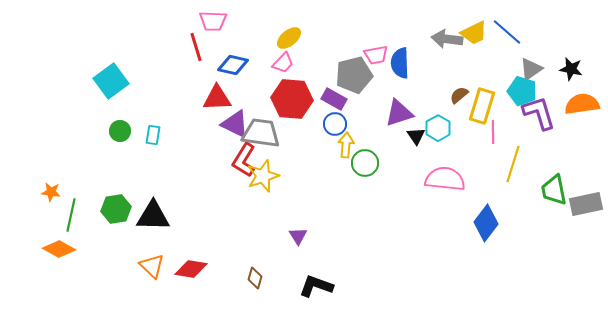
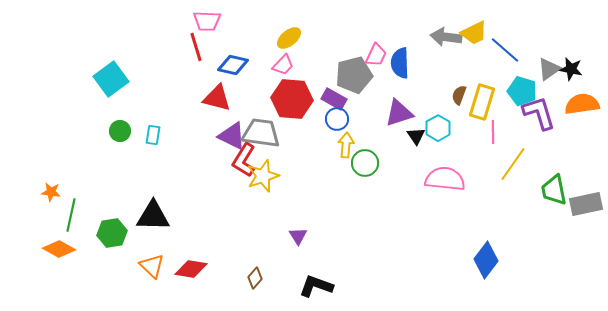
pink trapezoid at (213, 21): moved 6 px left
blue line at (507, 32): moved 2 px left, 18 px down
gray arrow at (447, 39): moved 1 px left, 2 px up
pink trapezoid at (376, 55): rotated 55 degrees counterclockwise
pink trapezoid at (283, 63): moved 2 px down
gray triangle at (531, 69): moved 18 px right
cyan square at (111, 81): moved 2 px up
brown semicircle at (459, 95): rotated 30 degrees counterclockwise
red triangle at (217, 98): rotated 16 degrees clockwise
yellow rectangle at (482, 106): moved 4 px up
purple triangle at (235, 124): moved 3 px left, 12 px down
blue circle at (335, 124): moved 2 px right, 5 px up
yellow line at (513, 164): rotated 18 degrees clockwise
green hexagon at (116, 209): moved 4 px left, 24 px down
blue diamond at (486, 223): moved 37 px down
brown diamond at (255, 278): rotated 25 degrees clockwise
